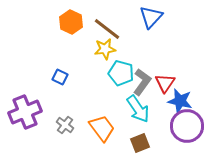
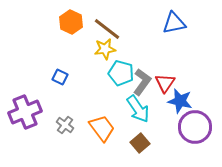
blue triangle: moved 23 px right, 6 px down; rotated 35 degrees clockwise
purple circle: moved 8 px right, 1 px down
brown square: rotated 18 degrees counterclockwise
